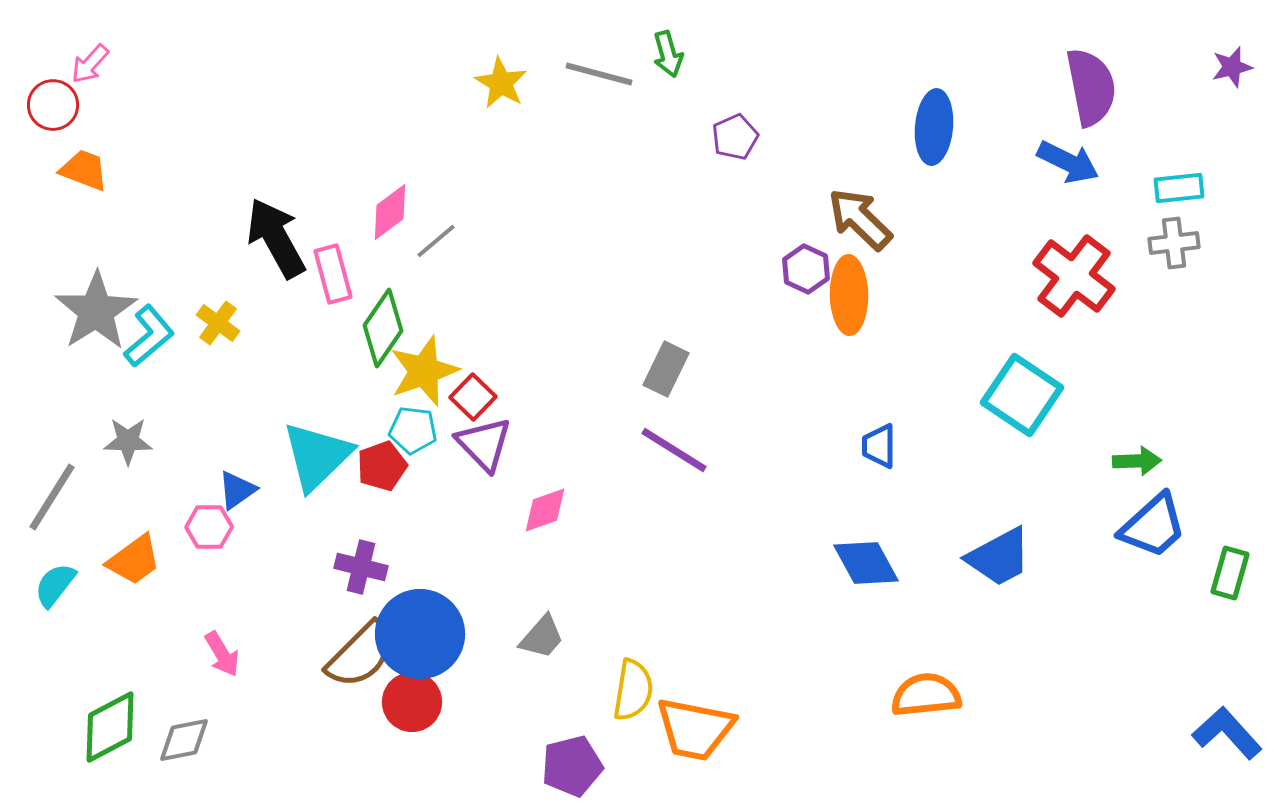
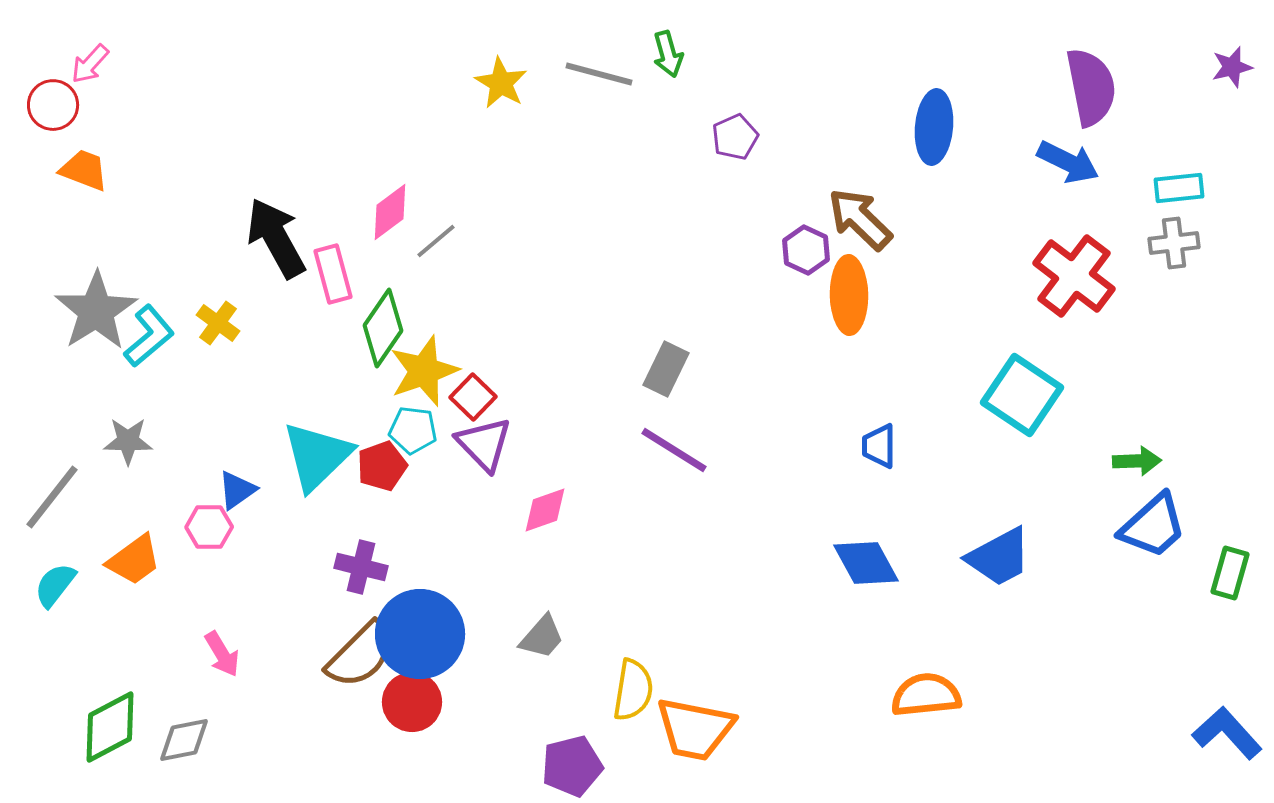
purple hexagon at (806, 269): moved 19 px up
gray line at (52, 497): rotated 6 degrees clockwise
